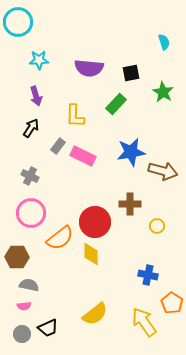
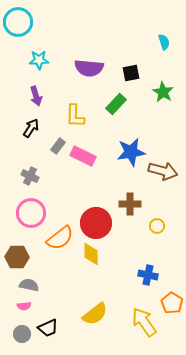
red circle: moved 1 px right, 1 px down
